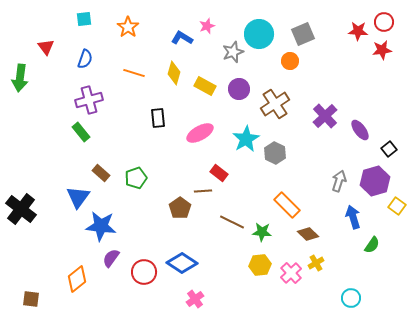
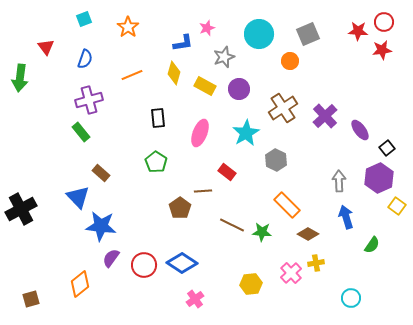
cyan square at (84, 19): rotated 14 degrees counterclockwise
pink star at (207, 26): moved 2 px down
gray square at (303, 34): moved 5 px right
blue L-shape at (182, 38): moved 1 px right, 5 px down; rotated 140 degrees clockwise
gray star at (233, 52): moved 9 px left, 5 px down
orange line at (134, 73): moved 2 px left, 2 px down; rotated 40 degrees counterclockwise
brown cross at (275, 104): moved 8 px right, 4 px down
pink ellipse at (200, 133): rotated 40 degrees counterclockwise
cyan star at (246, 139): moved 6 px up
black square at (389, 149): moved 2 px left, 1 px up
gray hexagon at (275, 153): moved 1 px right, 7 px down
red rectangle at (219, 173): moved 8 px right, 1 px up
green pentagon at (136, 178): moved 20 px right, 16 px up; rotated 20 degrees counterclockwise
gray arrow at (339, 181): rotated 20 degrees counterclockwise
purple hexagon at (375, 181): moved 4 px right, 3 px up; rotated 8 degrees counterclockwise
blue triangle at (78, 197): rotated 20 degrees counterclockwise
black cross at (21, 209): rotated 24 degrees clockwise
blue arrow at (353, 217): moved 7 px left
brown line at (232, 222): moved 3 px down
brown diamond at (308, 234): rotated 15 degrees counterclockwise
yellow cross at (316, 263): rotated 21 degrees clockwise
yellow hexagon at (260, 265): moved 9 px left, 19 px down
red circle at (144, 272): moved 7 px up
orange diamond at (77, 279): moved 3 px right, 5 px down
brown square at (31, 299): rotated 24 degrees counterclockwise
